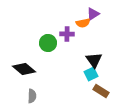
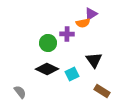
purple triangle: moved 2 px left
black diamond: moved 23 px right; rotated 15 degrees counterclockwise
cyan square: moved 19 px left
brown rectangle: moved 1 px right
gray semicircle: moved 12 px left, 4 px up; rotated 40 degrees counterclockwise
